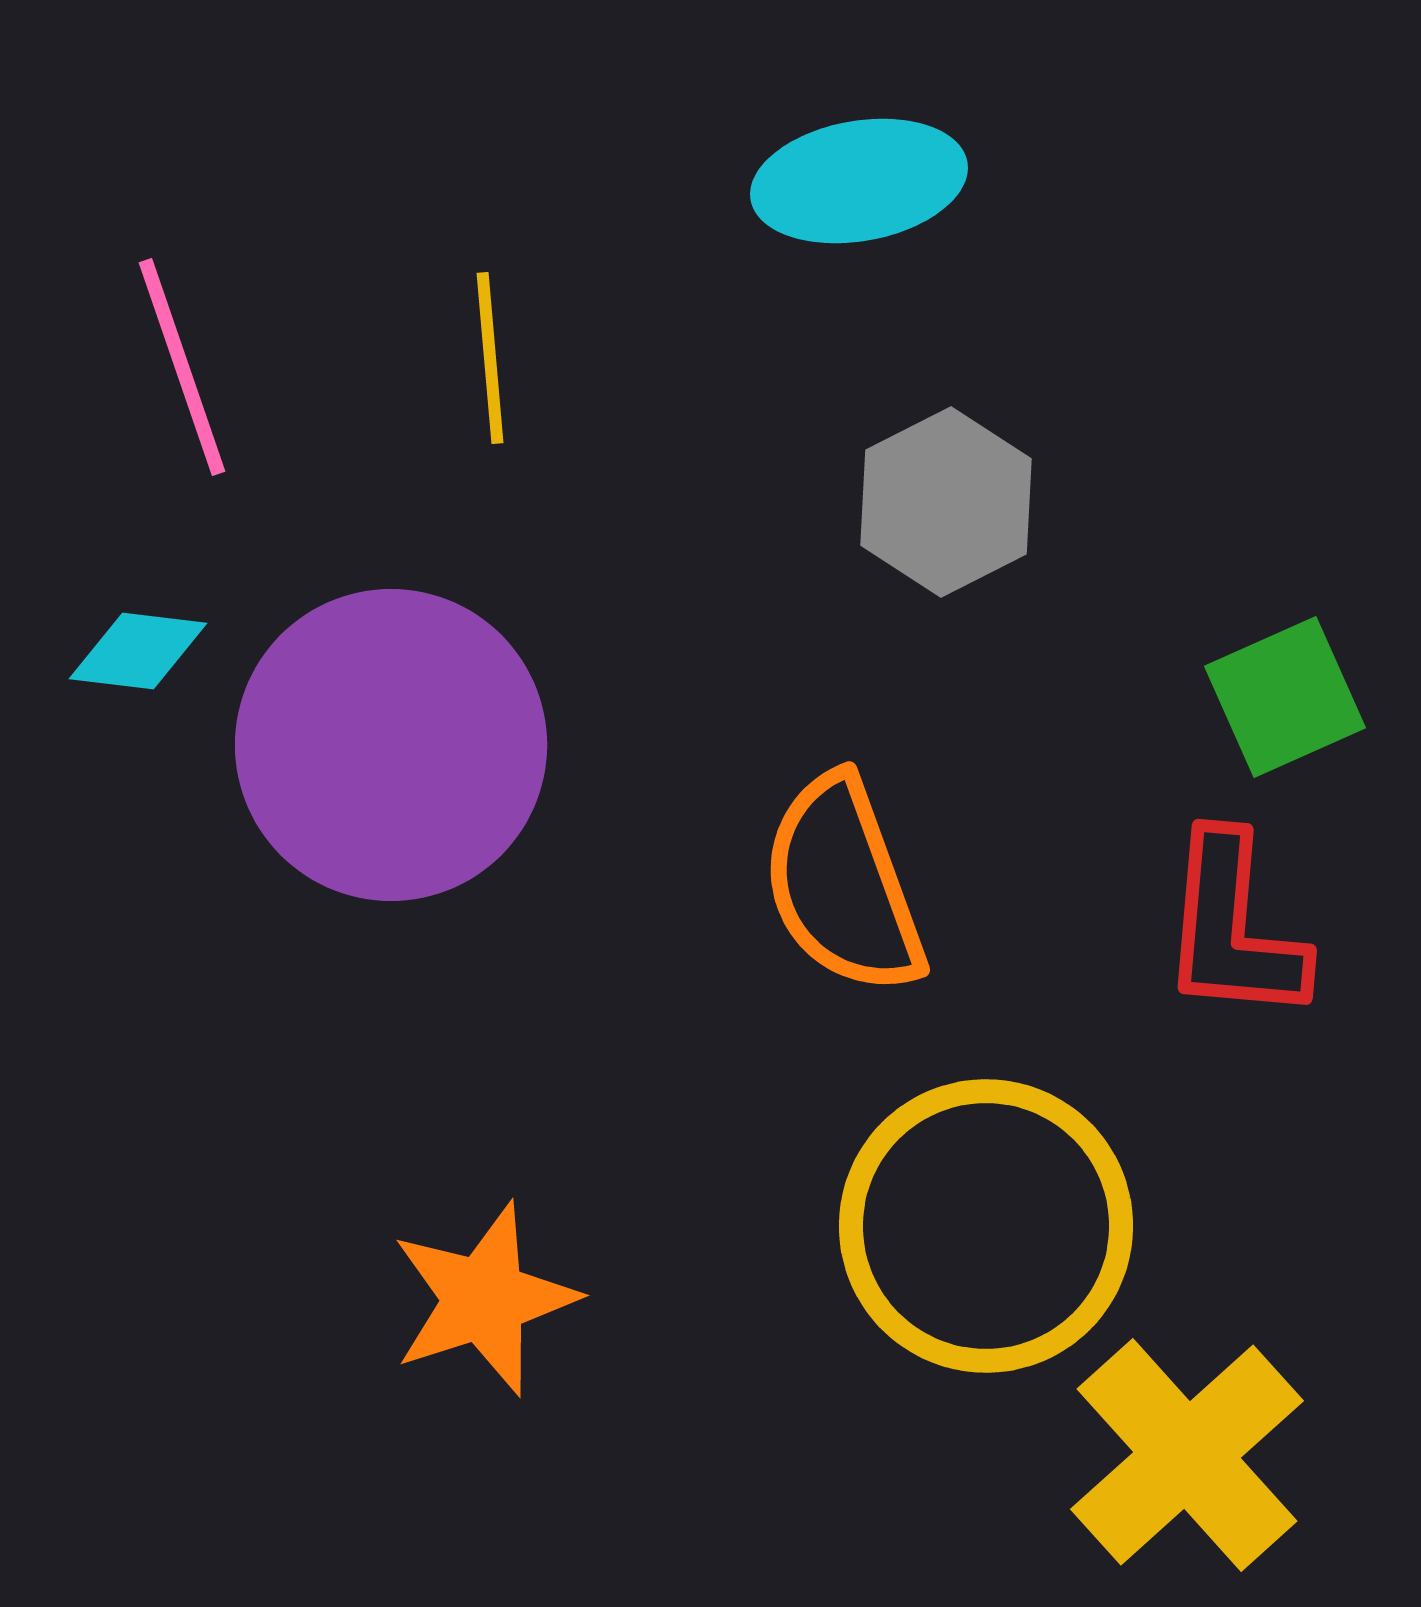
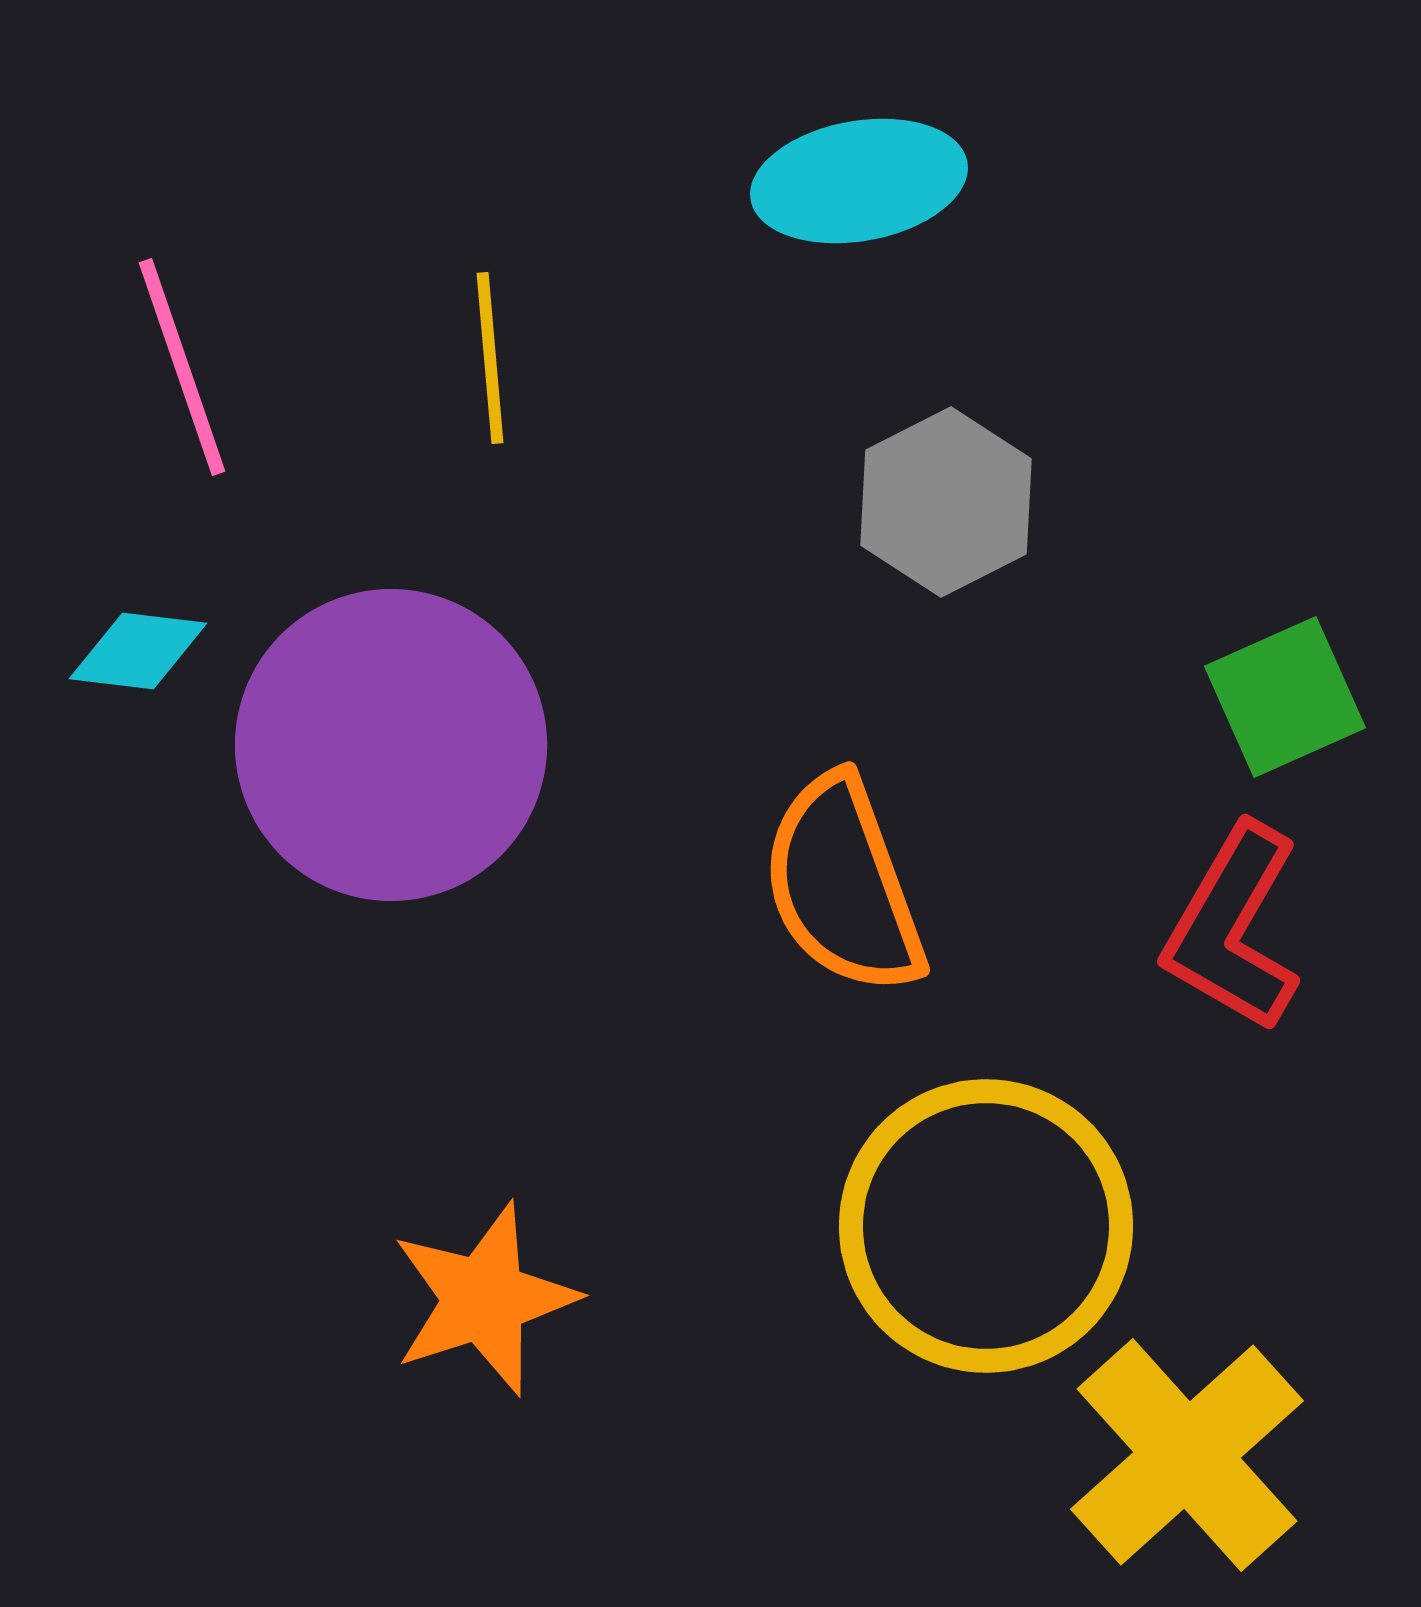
red L-shape: rotated 25 degrees clockwise
